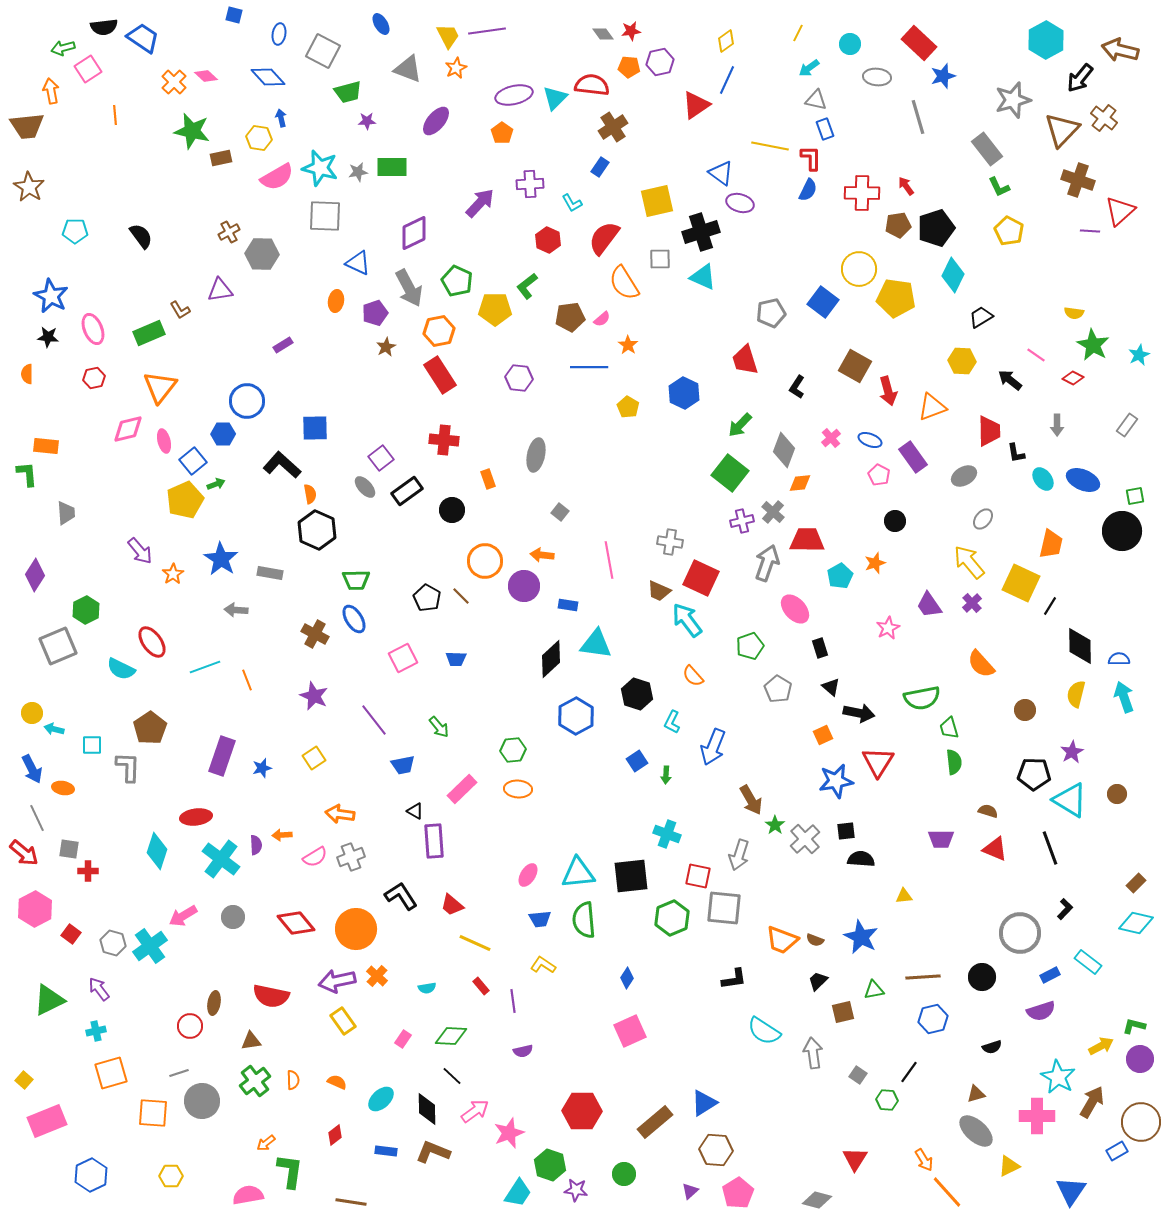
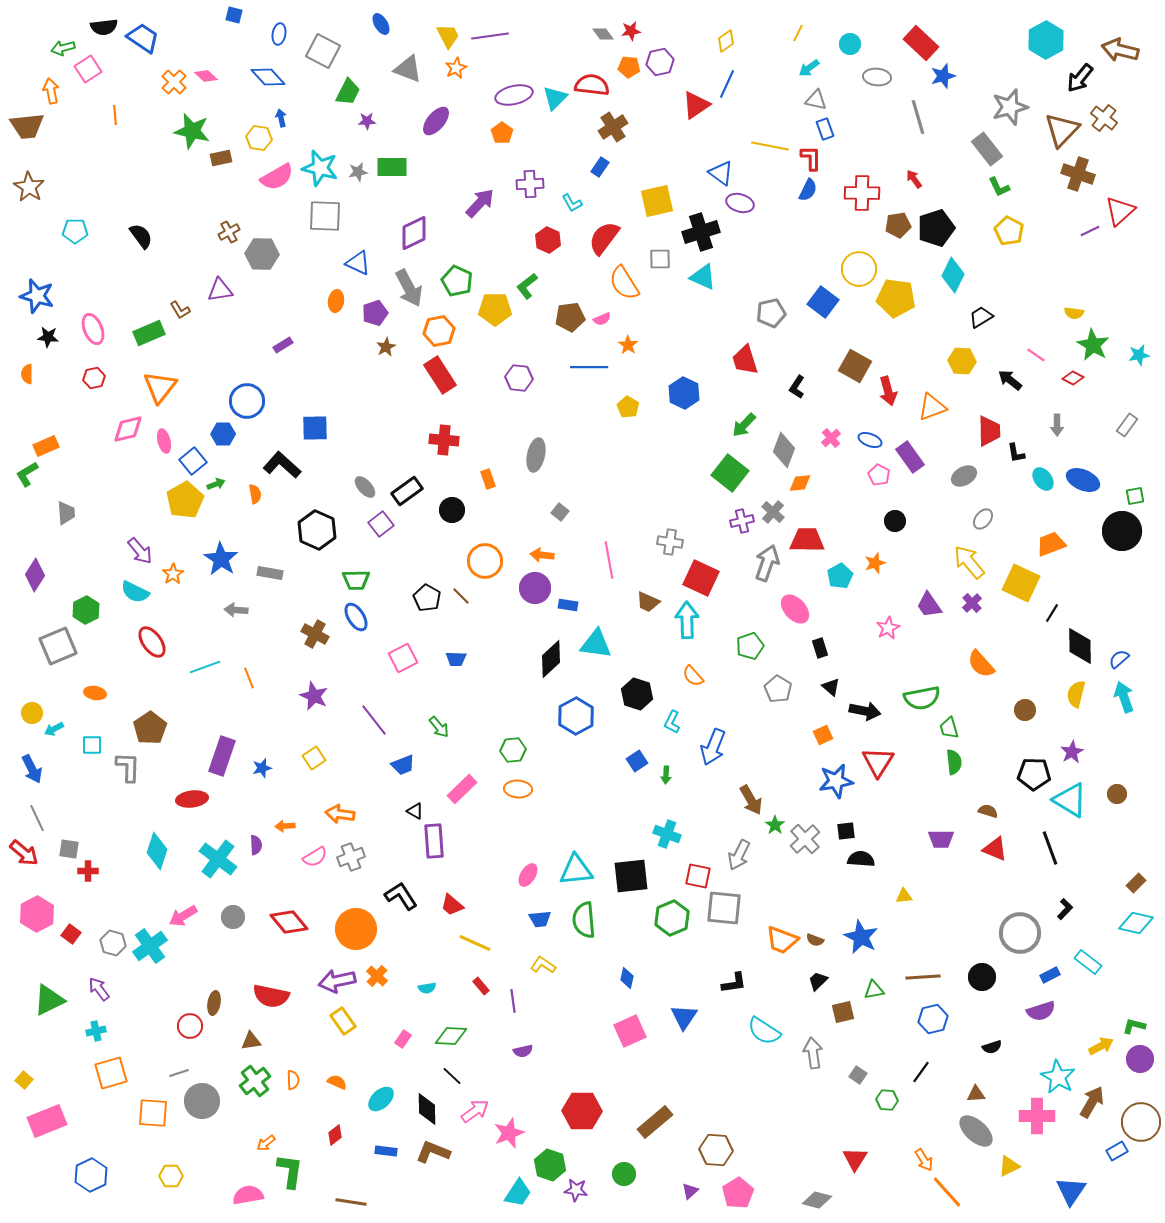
purple line at (487, 31): moved 3 px right, 5 px down
red rectangle at (919, 43): moved 2 px right
blue line at (727, 80): moved 4 px down
green trapezoid at (348, 92): rotated 48 degrees counterclockwise
gray star at (1013, 100): moved 3 px left, 7 px down
brown cross at (1078, 180): moved 6 px up
red arrow at (906, 186): moved 8 px right, 7 px up
purple line at (1090, 231): rotated 30 degrees counterclockwise
blue star at (51, 296): moved 14 px left; rotated 12 degrees counterclockwise
pink semicircle at (602, 319): rotated 18 degrees clockwise
cyan star at (1139, 355): rotated 15 degrees clockwise
green arrow at (740, 425): moved 4 px right
orange rectangle at (46, 446): rotated 30 degrees counterclockwise
purple rectangle at (913, 457): moved 3 px left
purple square at (381, 458): moved 66 px down
green L-shape at (27, 474): rotated 116 degrees counterclockwise
orange semicircle at (310, 494): moved 55 px left
yellow pentagon at (185, 500): rotated 6 degrees counterclockwise
orange trapezoid at (1051, 544): rotated 124 degrees counterclockwise
purple circle at (524, 586): moved 11 px right, 2 px down
brown trapezoid at (659, 591): moved 11 px left, 11 px down
black line at (1050, 606): moved 2 px right, 7 px down
blue ellipse at (354, 619): moved 2 px right, 2 px up
cyan arrow at (687, 620): rotated 36 degrees clockwise
blue semicircle at (1119, 659): rotated 40 degrees counterclockwise
cyan semicircle at (121, 669): moved 14 px right, 77 px up
orange line at (247, 680): moved 2 px right, 2 px up
black arrow at (859, 713): moved 6 px right, 2 px up
cyan arrow at (54, 729): rotated 42 degrees counterclockwise
blue trapezoid at (403, 765): rotated 10 degrees counterclockwise
orange ellipse at (63, 788): moved 32 px right, 95 px up
red ellipse at (196, 817): moved 4 px left, 18 px up
orange arrow at (282, 835): moved 3 px right, 9 px up
gray arrow at (739, 855): rotated 8 degrees clockwise
cyan cross at (221, 859): moved 3 px left
cyan triangle at (578, 873): moved 2 px left, 3 px up
pink hexagon at (35, 909): moved 2 px right, 5 px down
red diamond at (296, 923): moved 7 px left, 1 px up
blue diamond at (627, 978): rotated 20 degrees counterclockwise
black L-shape at (734, 979): moved 4 px down
black line at (909, 1072): moved 12 px right
brown triangle at (976, 1094): rotated 12 degrees clockwise
blue triangle at (704, 1103): moved 20 px left, 86 px up; rotated 24 degrees counterclockwise
